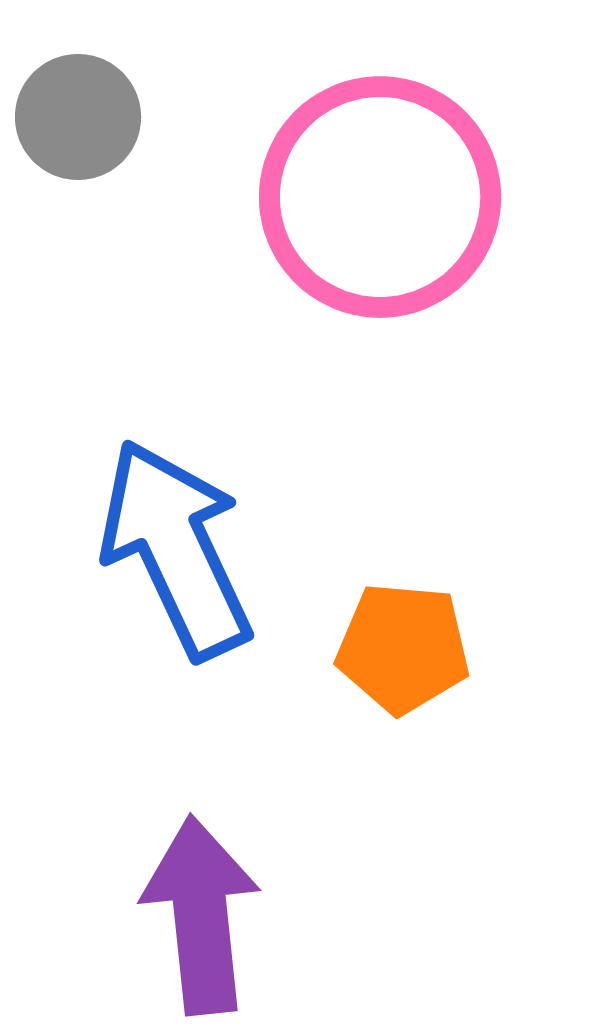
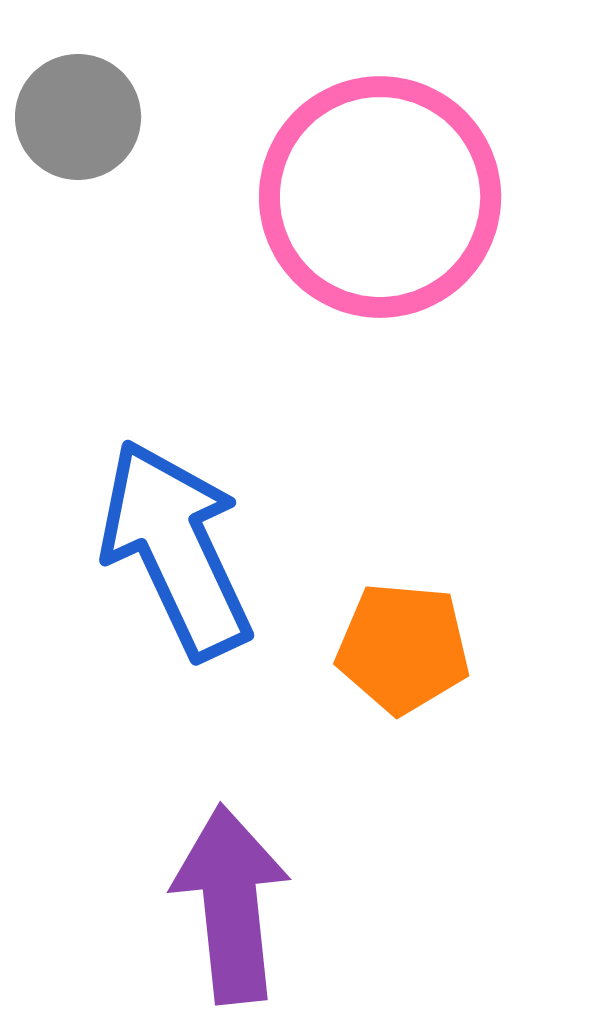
purple arrow: moved 30 px right, 11 px up
